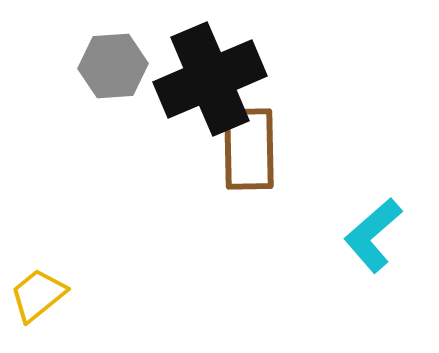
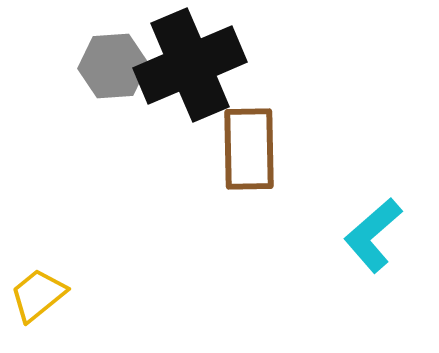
black cross: moved 20 px left, 14 px up
